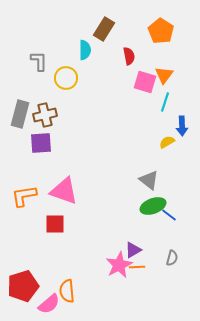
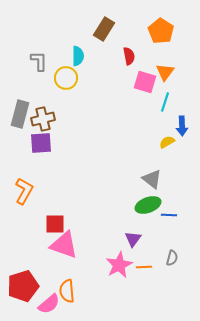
cyan semicircle: moved 7 px left, 6 px down
orange triangle: moved 1 px right, 3 px up
brown cross: moved 2 px left, 4 px down
gray triangle: moved 3 px right, 1 px up
pink triangle: moved 54 px down
orange L-shape: moved 5 px up; rotated 128 degrees clockwise
green ellipse: moved 5 px left, 1 px up
blue line: rotated 35 degrees counterclockwise
purple triangle: moved 11 px up; rotated 24 degrees counterclockwise
orange line: moved 7 px right
